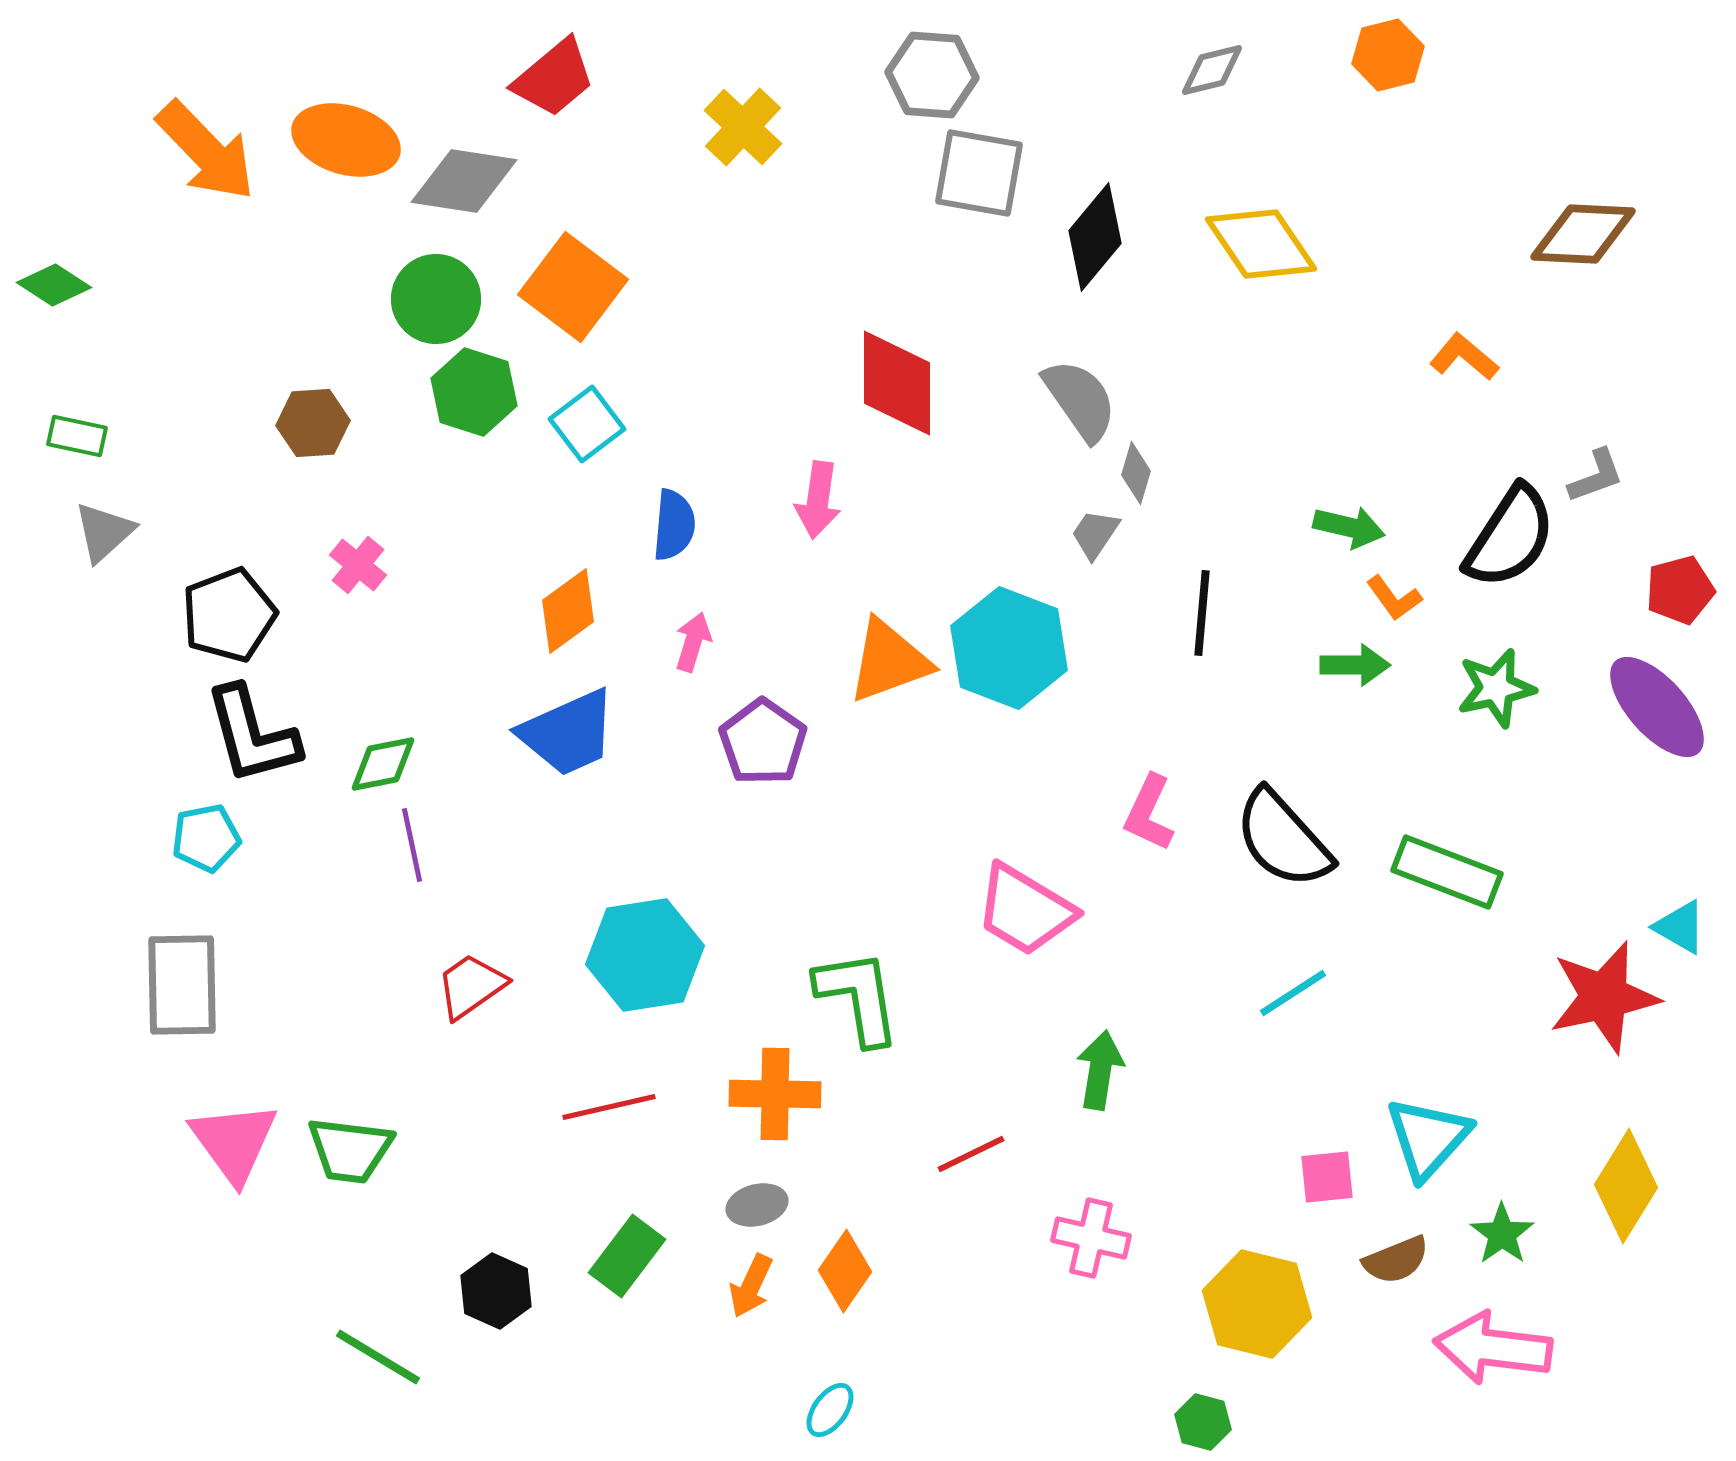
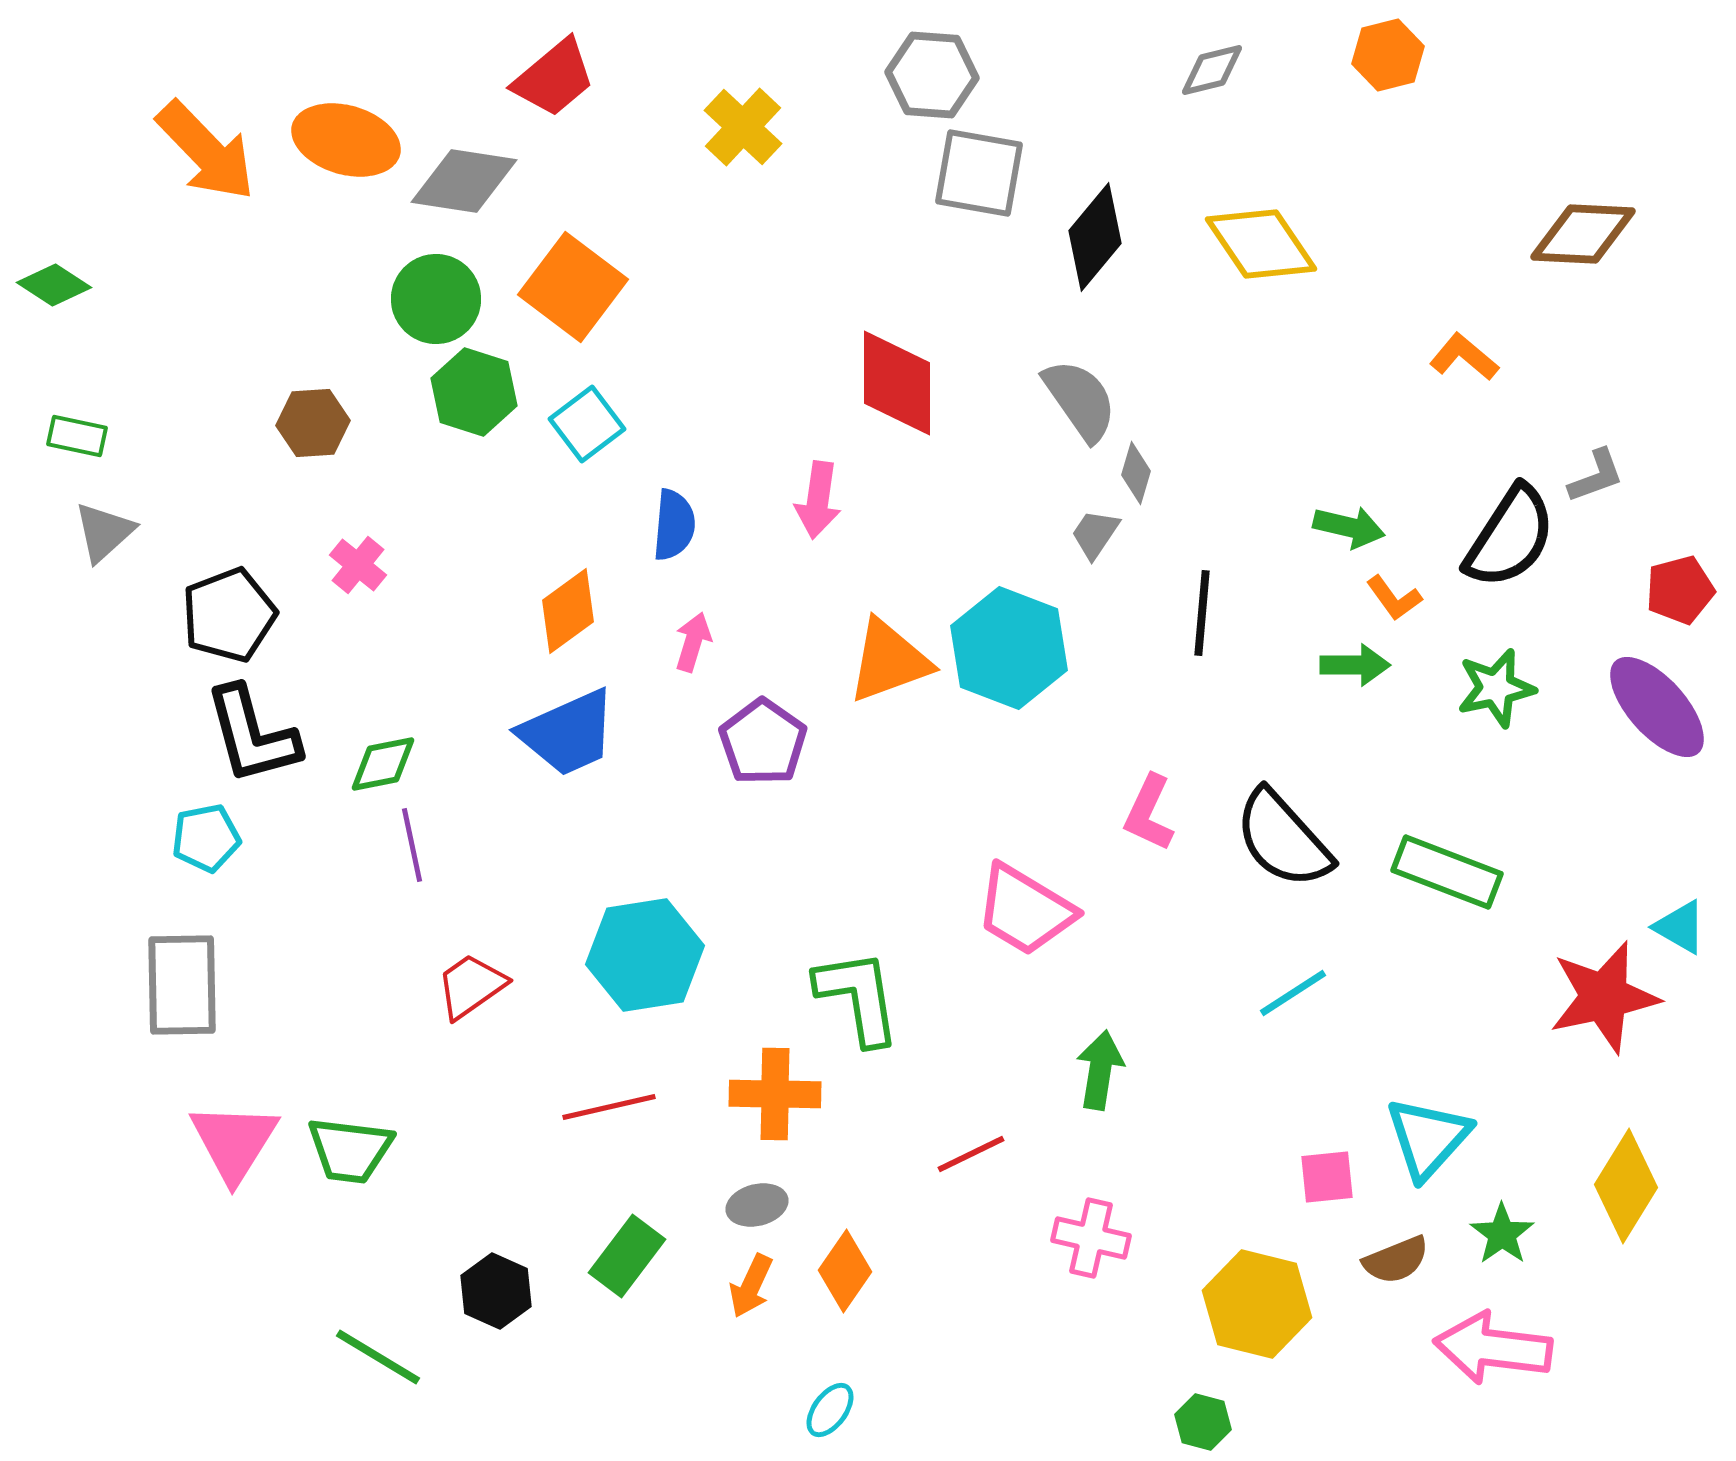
pink triangle at (234, 1142): rotated 8 degrees clockwise
